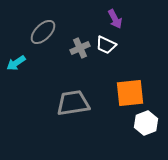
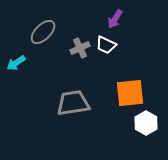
purple arrow: rotated 60 degrees clockwise
white hexagon: rotated 10 degrees counterclockwise
